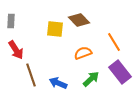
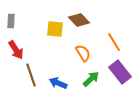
orange semicircle: rotated 78 degrees clockwise
